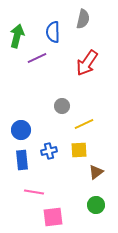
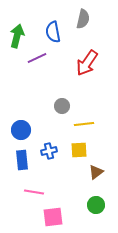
blue semicircle: rotated 10 degrees counterclockwise
yellow line: rotated 18 degrees clockwise
